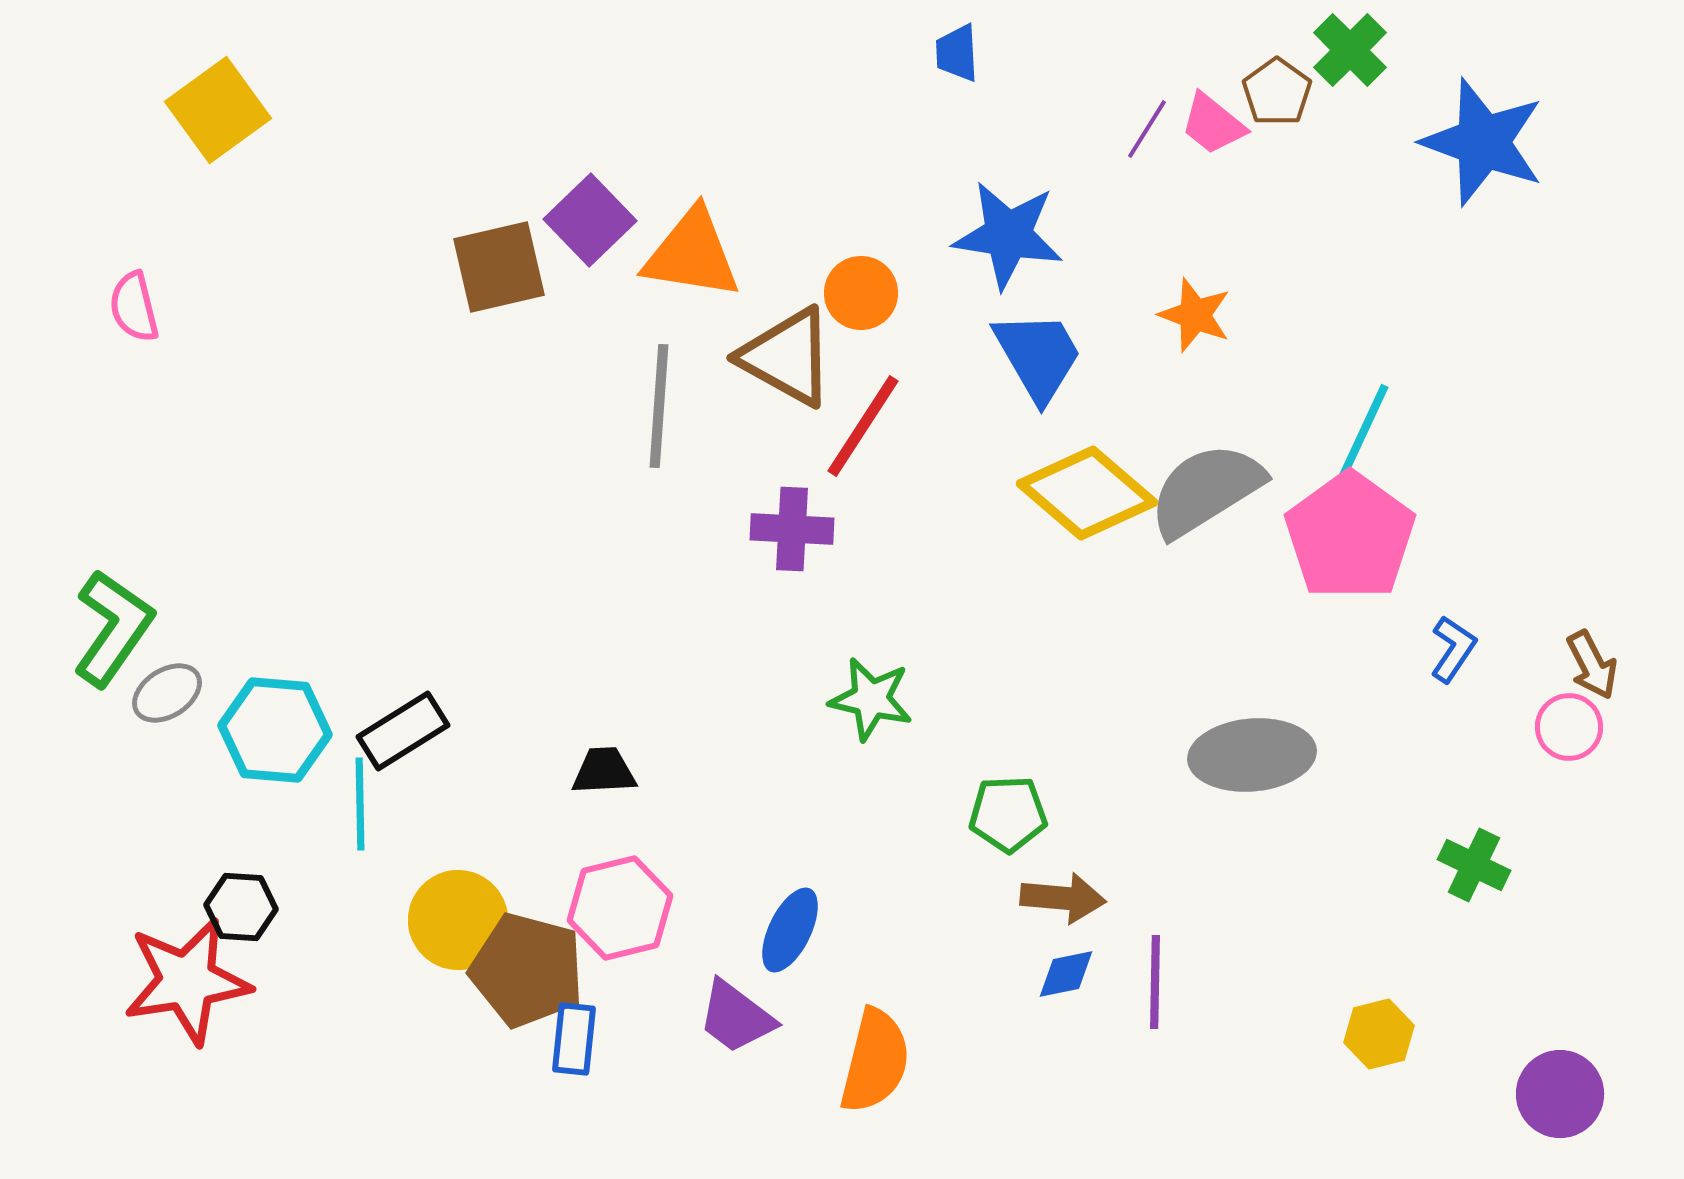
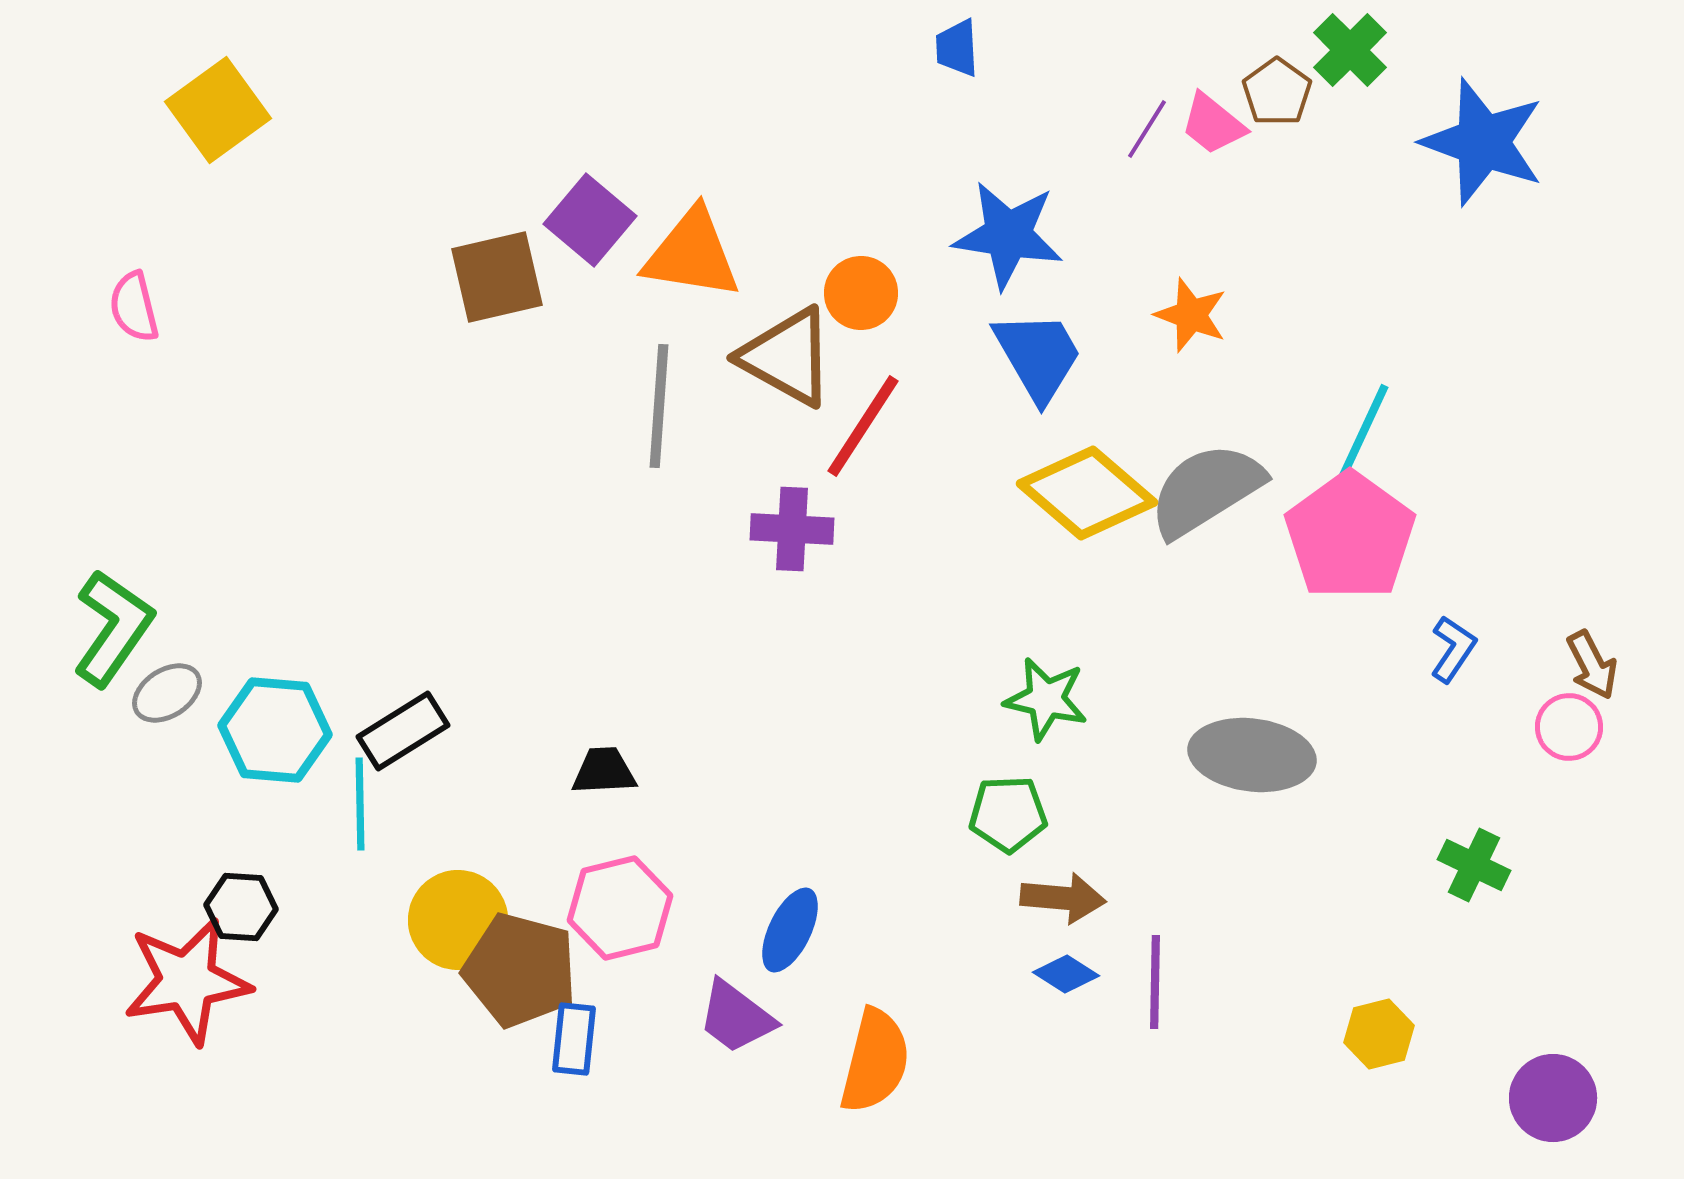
blue trapezoid at (957, 53): moved 5 px up
purple square at (590, 220): rotated 6 degrees counterclockwise
brown square at (499, 267): moved 2 px left, 10 px down
orange star at (1195, 315): moved 4 px left
green star at (871, 699): moved 175 px right
gray ellipse at (1252, 755): rotated 12 degrees clockwise
brown pentagon at (527, 970): moved 7 px left
blue diamond at (1066, 974): rotated 44 degrees clockwise
purple circle at (1560, 1094): moved 7 px left, 4 px down
